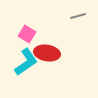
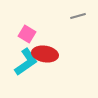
red ellipse: moved 2 px left, 1 px down
